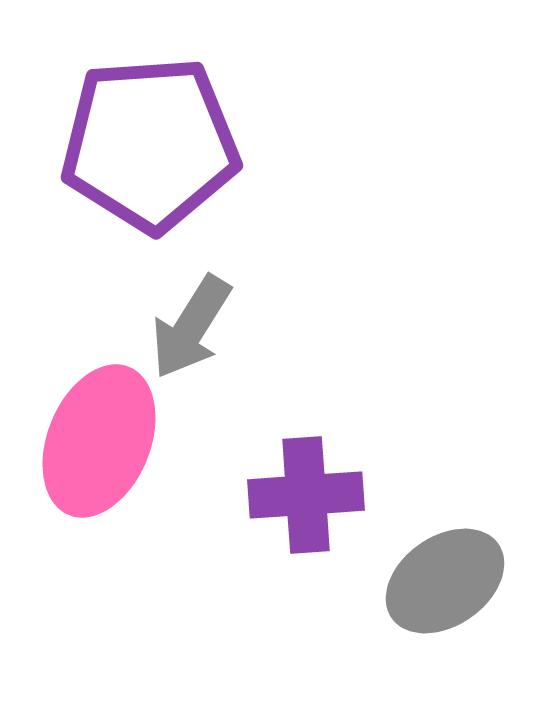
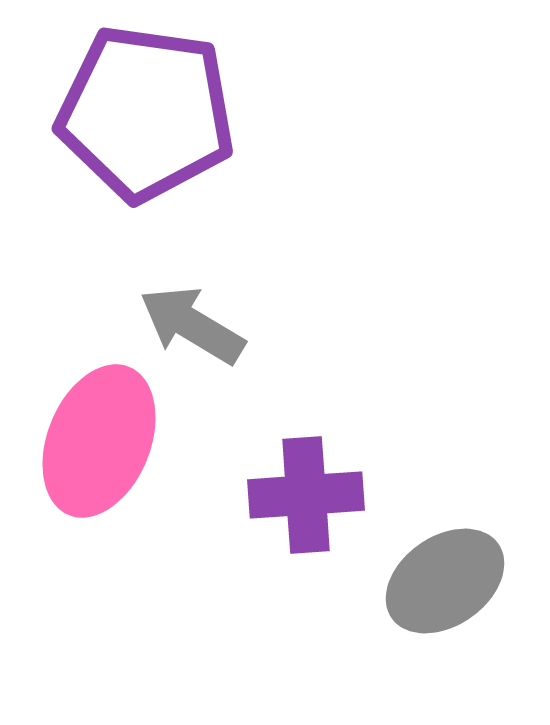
purple pentagon: moved 4 px left, 31 px up; rotated 12 degrees clockwise
gray arrow: moved 1 px right, 2 px up; rotated 89 degrees clockwise
